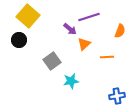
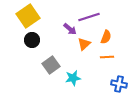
yellow square: rotated 15 degrees clockwise
orange semicircle: moved 14 px left, 6 px down
black circle: moved 13 px right
gray square: moved 1 px left, 4 px down
cyan star: moved 2 px right, 3 px up
blue cross: moved 2 px right, 12 px up; rotated 21 degrees clockwise
